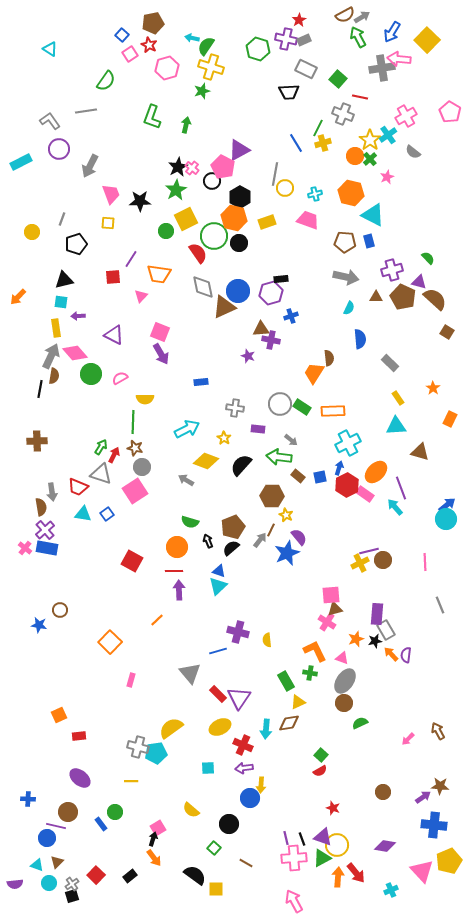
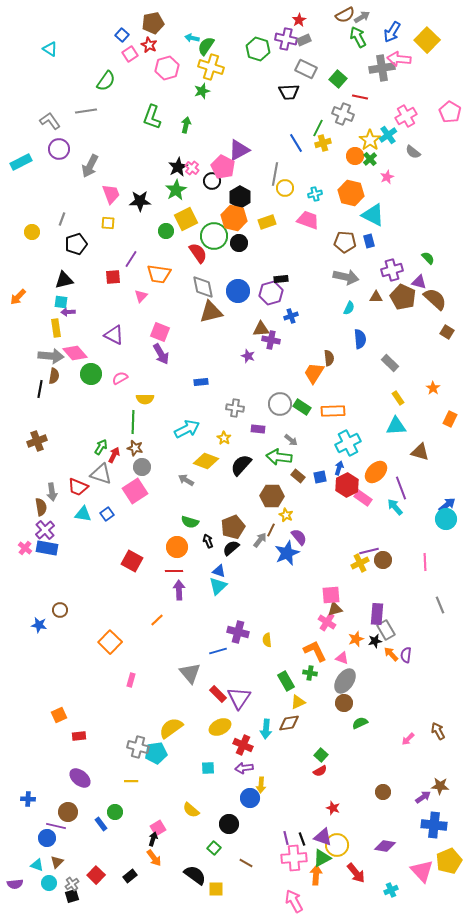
brown triangle at (224, 307): moved 13 px left, 5 px down; rotated 10 degrees clockwise
purple arrow at (78, 316): moved 10 px left, 4 px up
gray arrow at (51, 356): rotated 70 degrees clockwise
brown cross at (37, 441): rotated 18 degrees counterclockwise
pink rectangle at (365, 494): moved 2 px left, 4 px down
orange arrow at (338, 877): moved 22 px left, 2 px up
